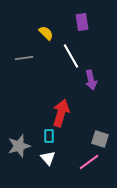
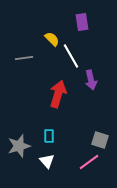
yellow semicircle: moved 6 px right, 6 px down
red arrow: moved 3 px left, 19 px up
gray square: moved 1 px down
white triangle: moved 1 px left, 3 px down
